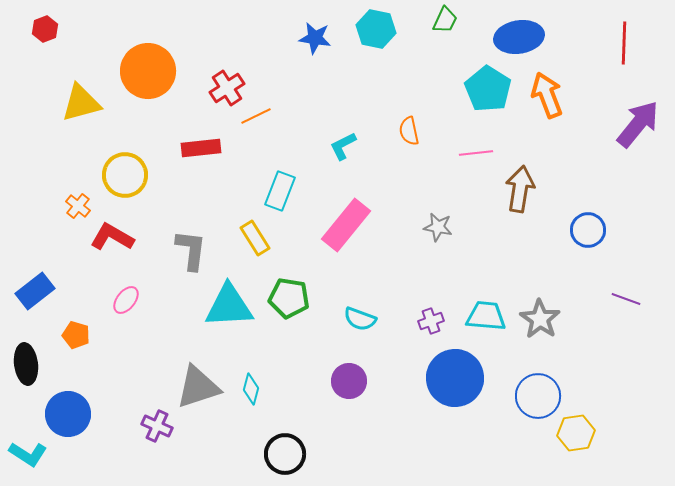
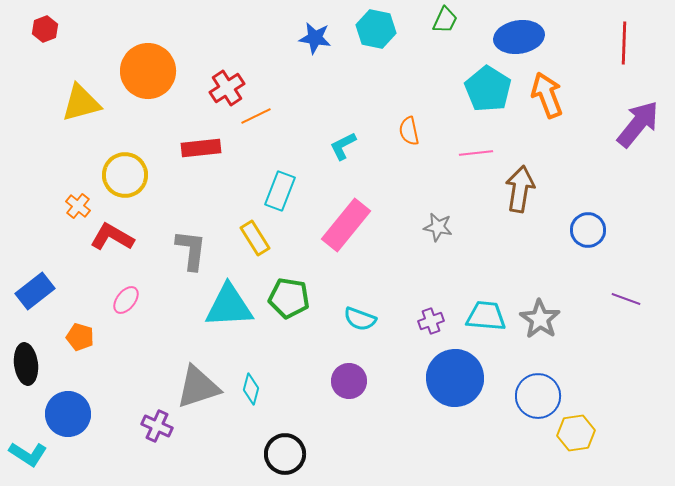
orange pentagon at (76, 335): moved 4 px right, 2 px down
